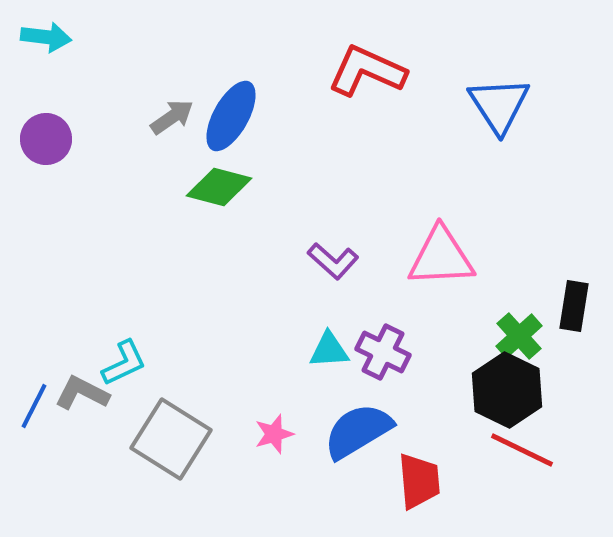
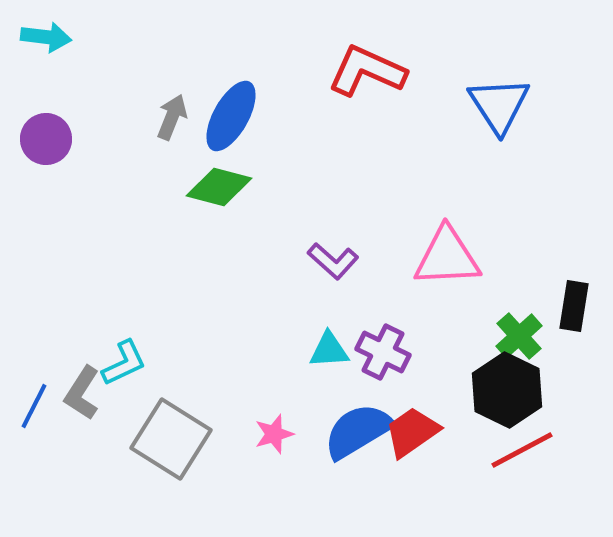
gray arrow: rotated 33 degrees counterclockwise
pink triangle: moved 6 px right
gray L-shape: rotated 84 degrees counterclockwise
red line: rotated 54 degrees counterclockwise
red trapezoid: moved 7 px left, 49 px up; rotated 120 degrees counterclockwise
